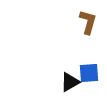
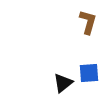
black triangle: moved 7 px left, 1 px down; rotated 10 degrees counterclockwise
